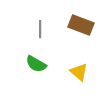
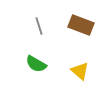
gray line: moved 1 px left, 3 px up; rotated 18 degrees counterclockwise
yellow triangle: moved 1 px right, 1 px up
